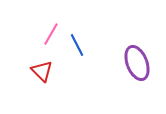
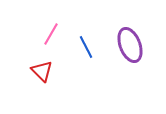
blue line: moved 9 px right, 2 px down
purple ellipse: moved 7 px left, 18 px up
